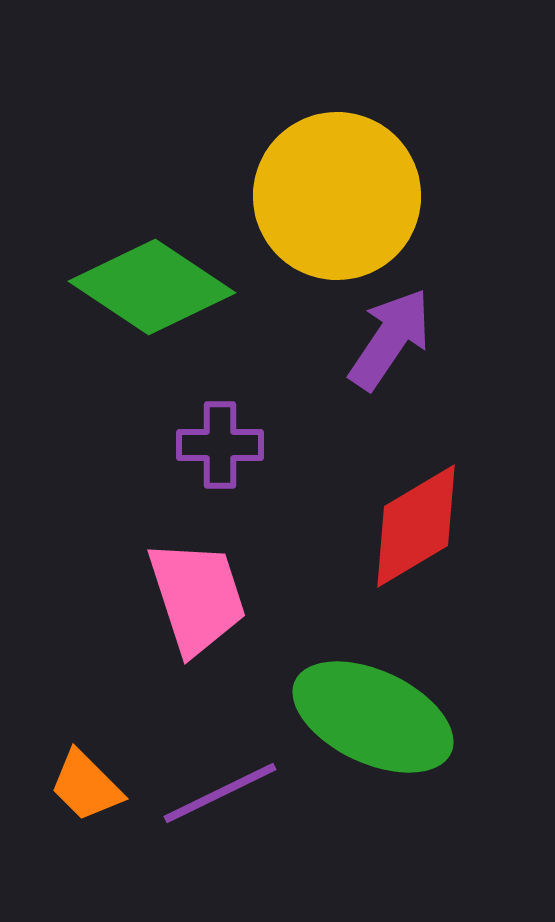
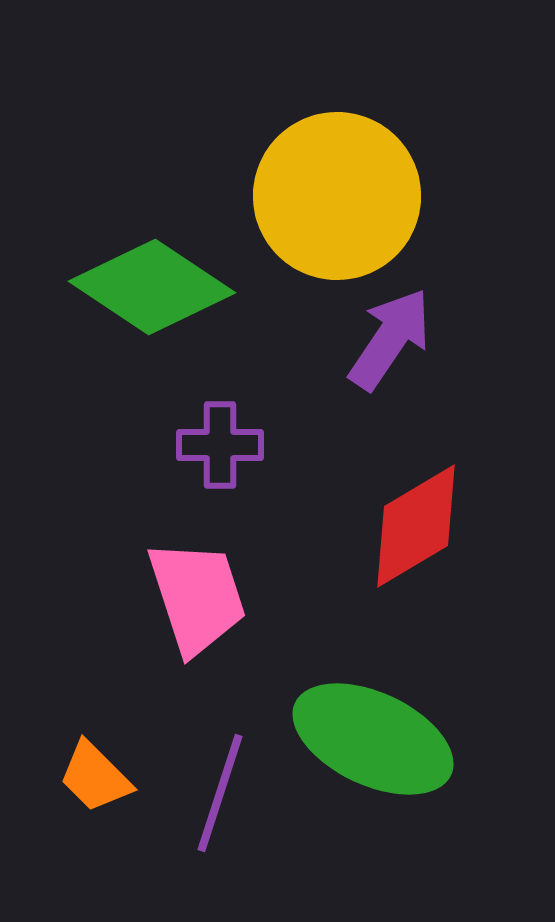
green ellipse: moved 22 px down
orange trapezoid: moved 9 px right, 9 px up
purple line: rotated 46 degrees counterclockwise
